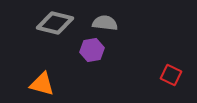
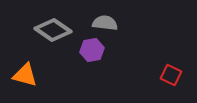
gray diamond: moved 2 px left, 7 px down; rotated 21 degrees clockwise
orange triangle: moved 17 px left, 9 px up
